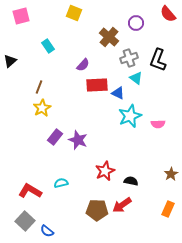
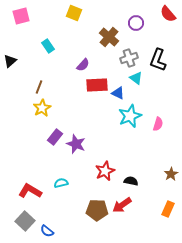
pink semicircle: rotated 72 degrees counterclockwise
purple star: moved 2 px left, 4 px down
